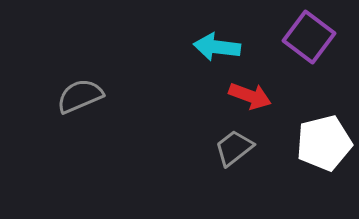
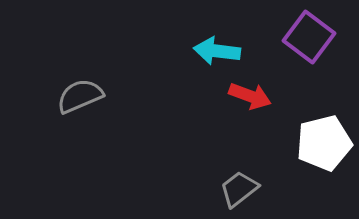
cyan arrow: moved 4 px down
gray trapezoid: moved 5 px right, 41 px down
